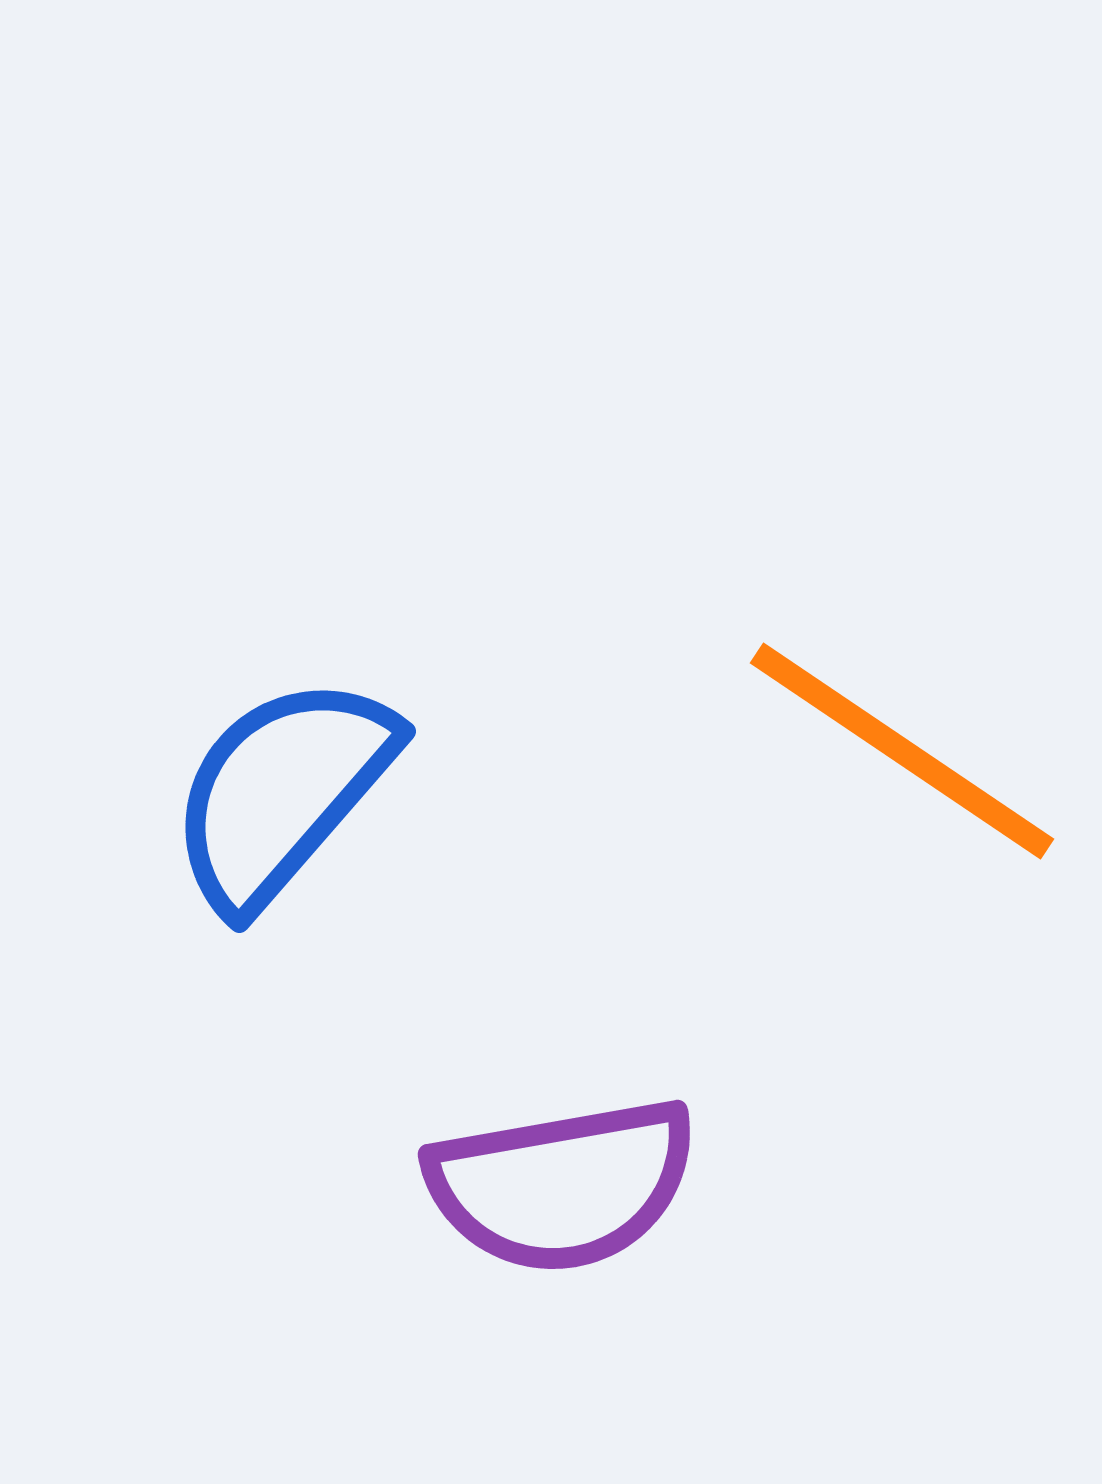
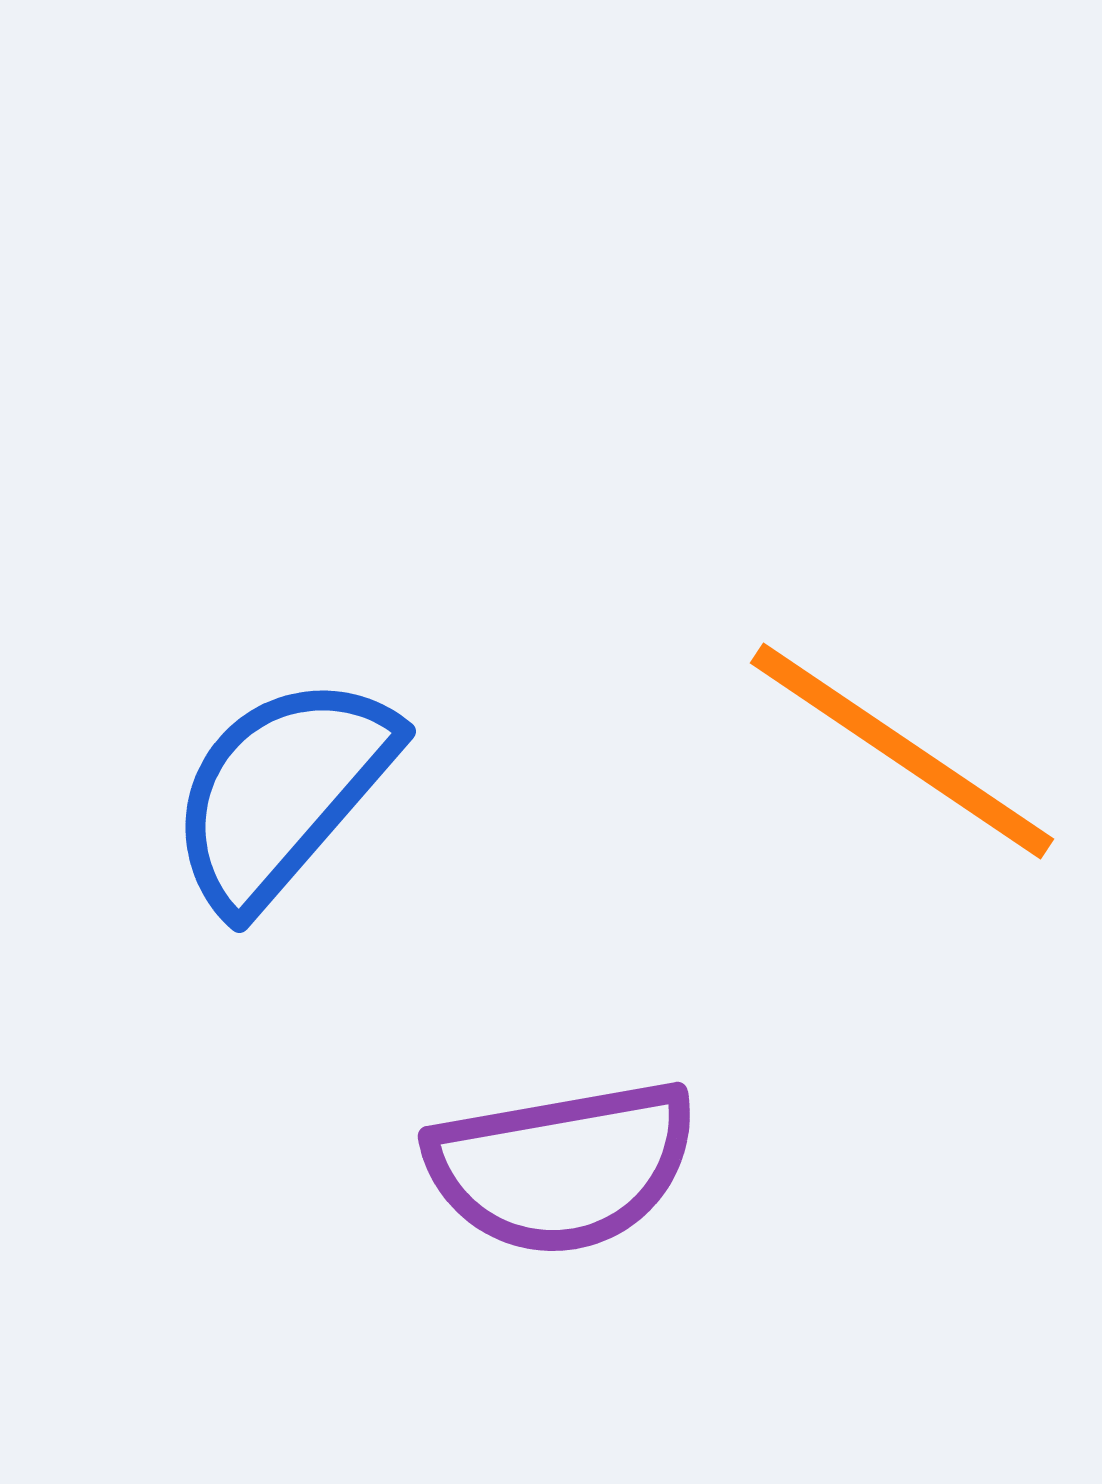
purple semicircle: moved 18 px up
